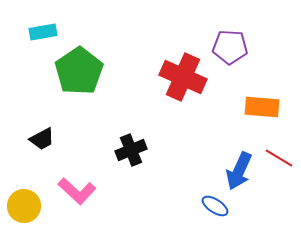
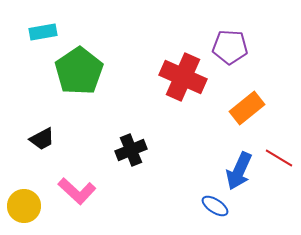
orange rectangle: moved 15 px left, 1 px down; rotated 44 degrees counterclockwise
